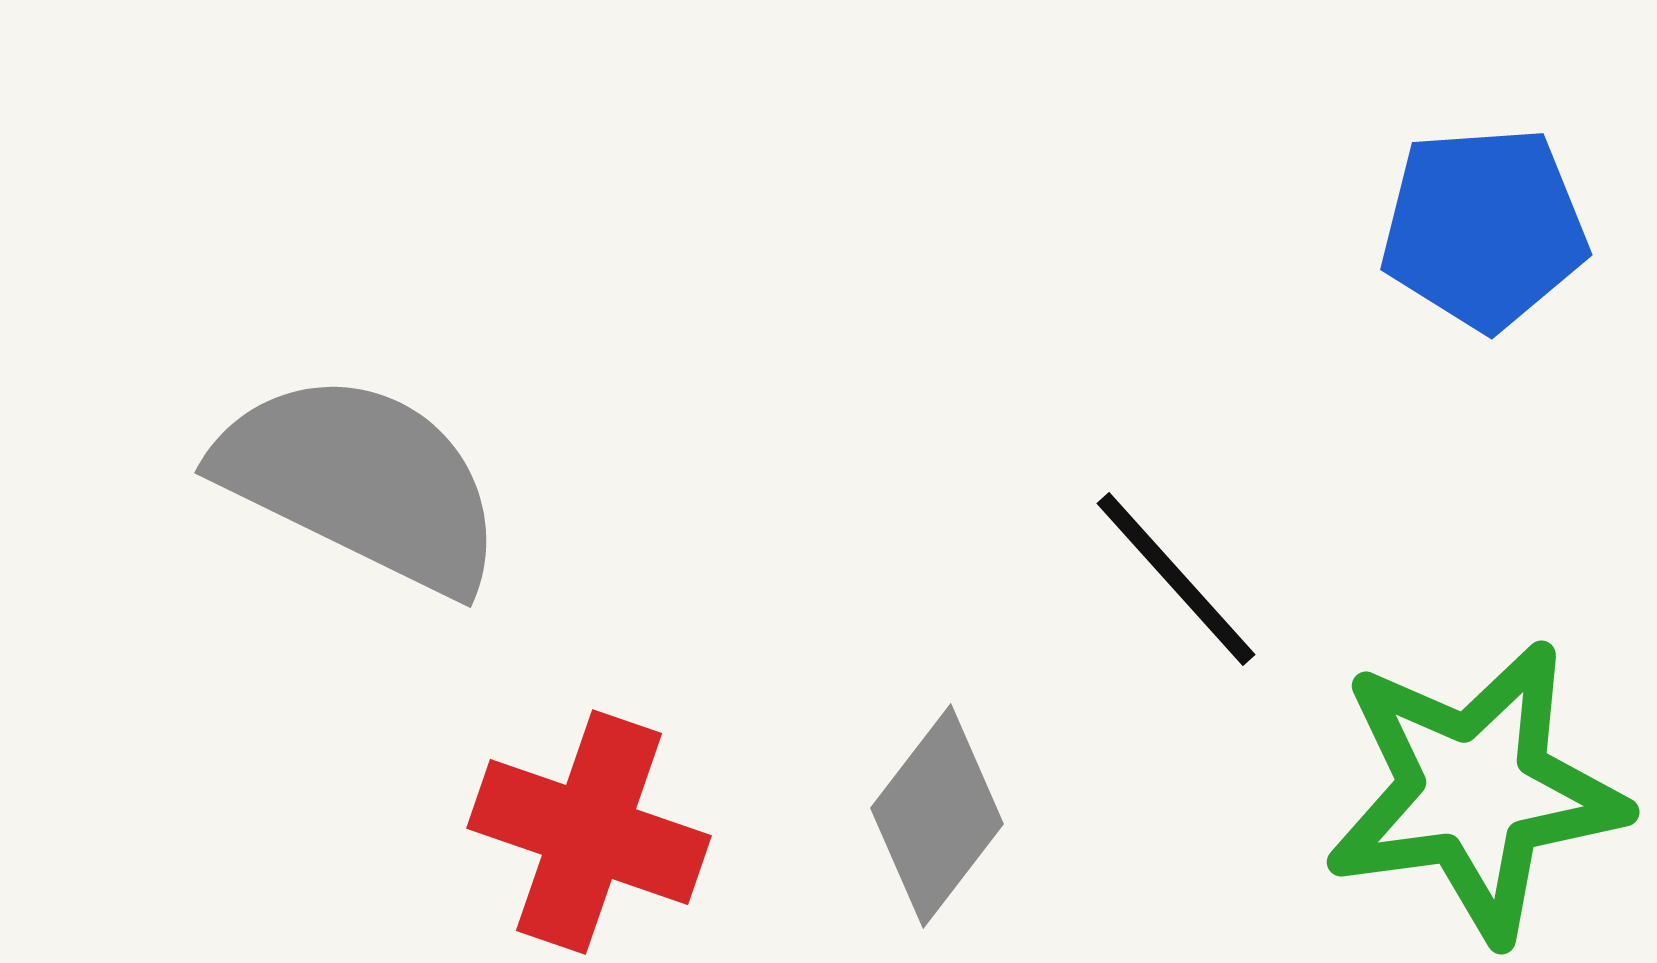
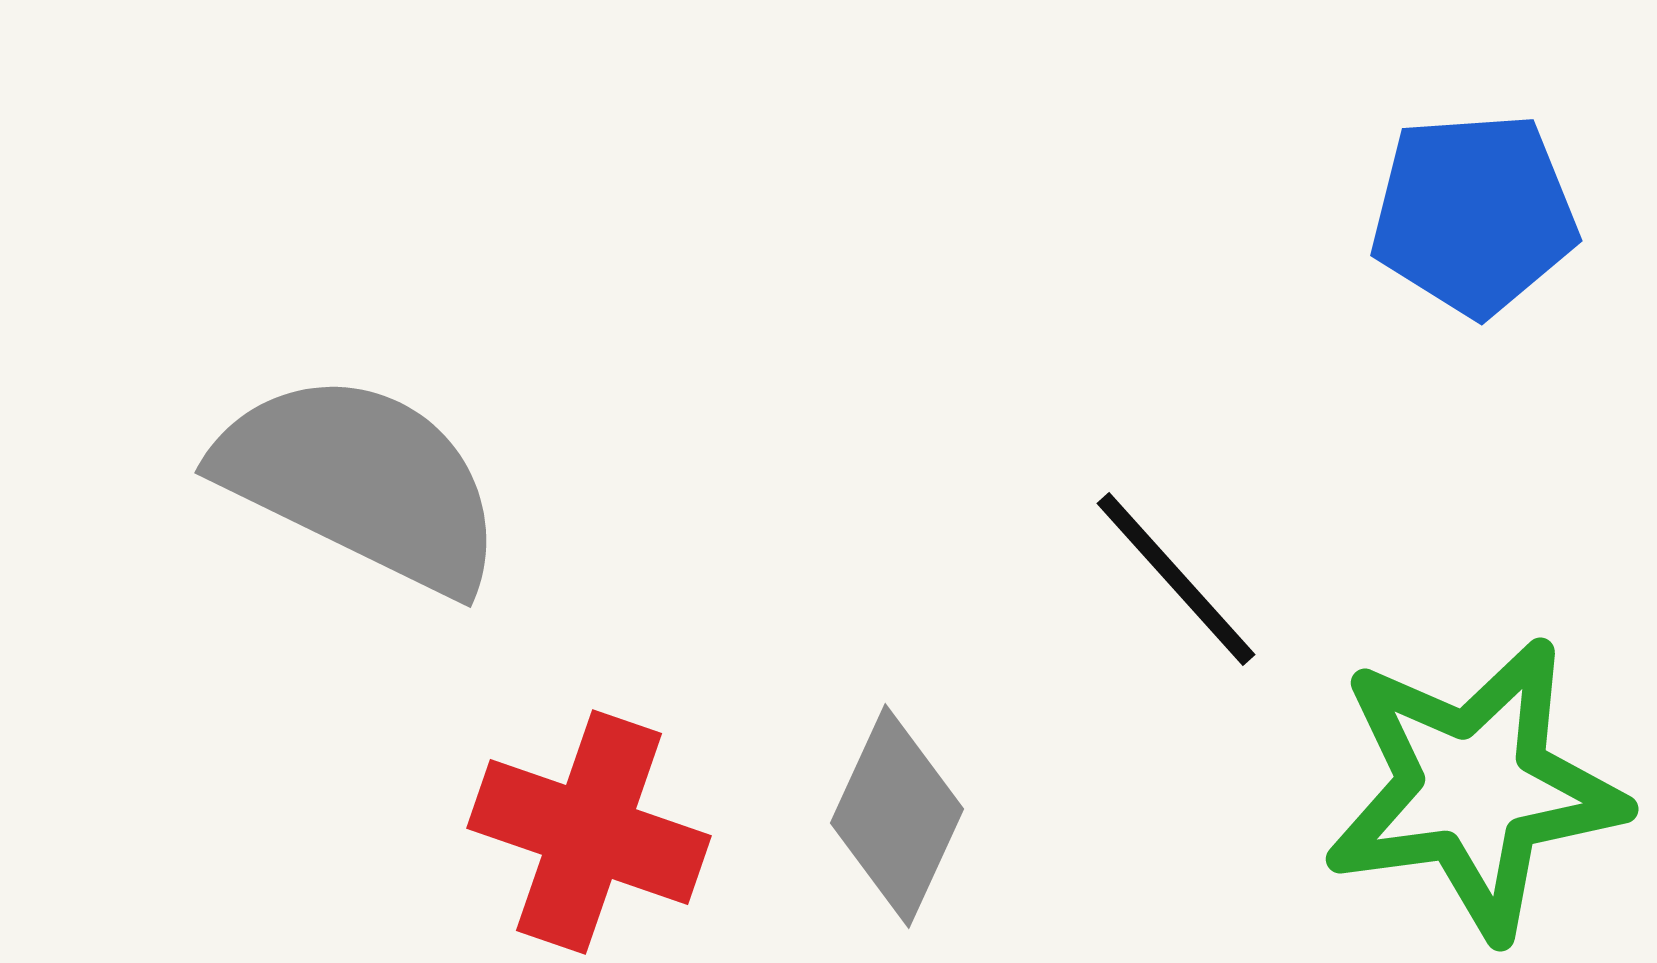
blue pentagon: moved 10 px left, 14 px up
green star: moved 1 px left, 3 px up
gray diamond: moved 40 px left; rotated 13 degrees counterclockwise
